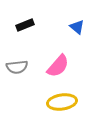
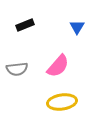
blue triangle: rotated 21 degrees clockwise
gray semicircle: moved 2 px down
